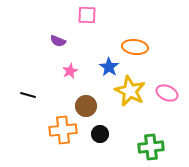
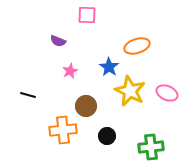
orange ellipse: moved 2 px right, 1 px up; rotated 25 degrees counterclockwise
black circle: moved 7 px right, 2 px down
